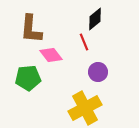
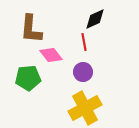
black diamond: rotated 15 degrees clockwise
red line: rotated 12 degrees clockwise
purple circle: moved 15 px left
